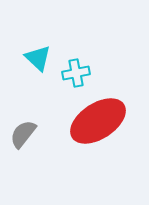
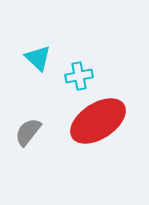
cyan cross: moved 3 px right, 3 px down
gray semicircle: moved 5 px right, 2 px up
